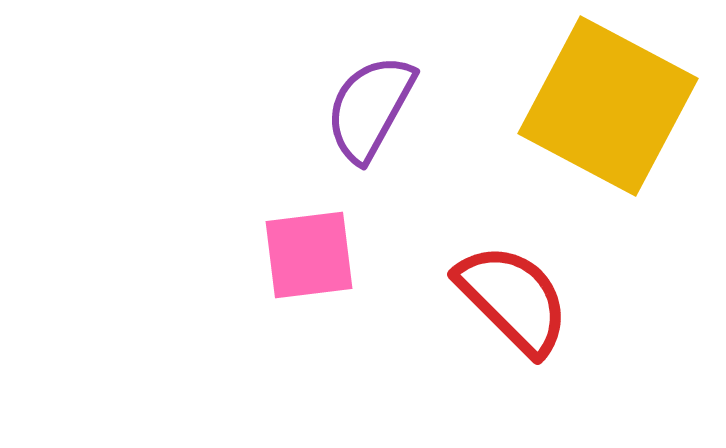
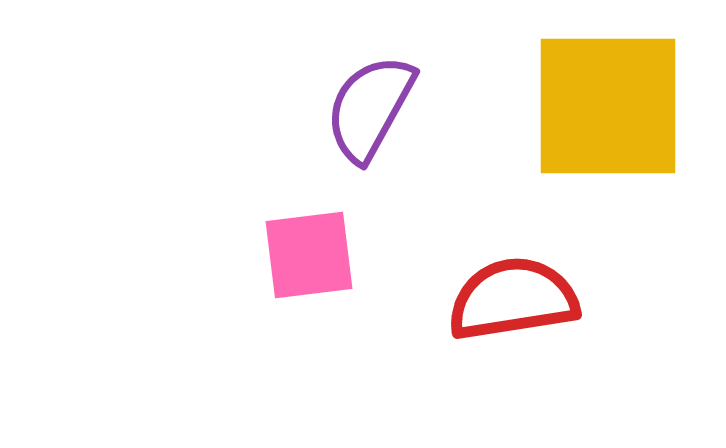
yellow square: rotated 28 degrees counterclockwise
red semicircle: rotated 54 degrees counterclockwise
